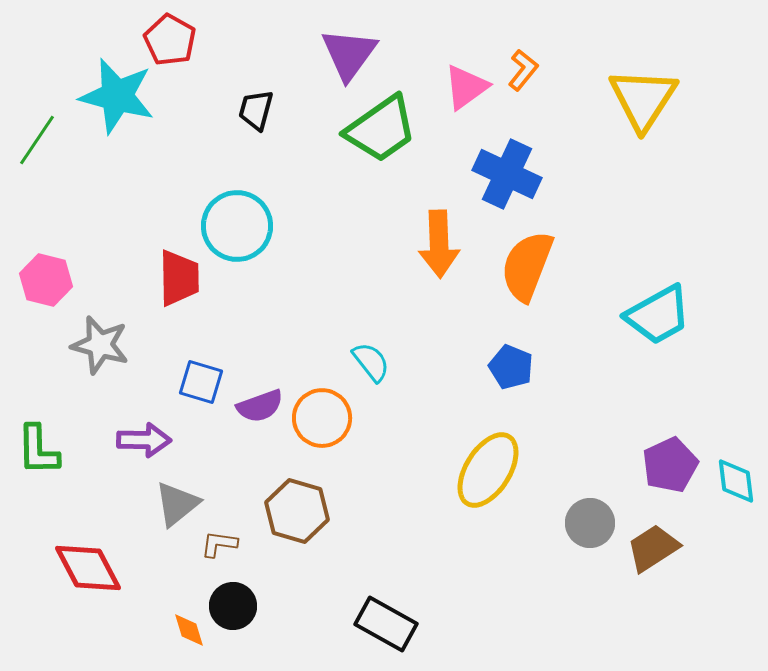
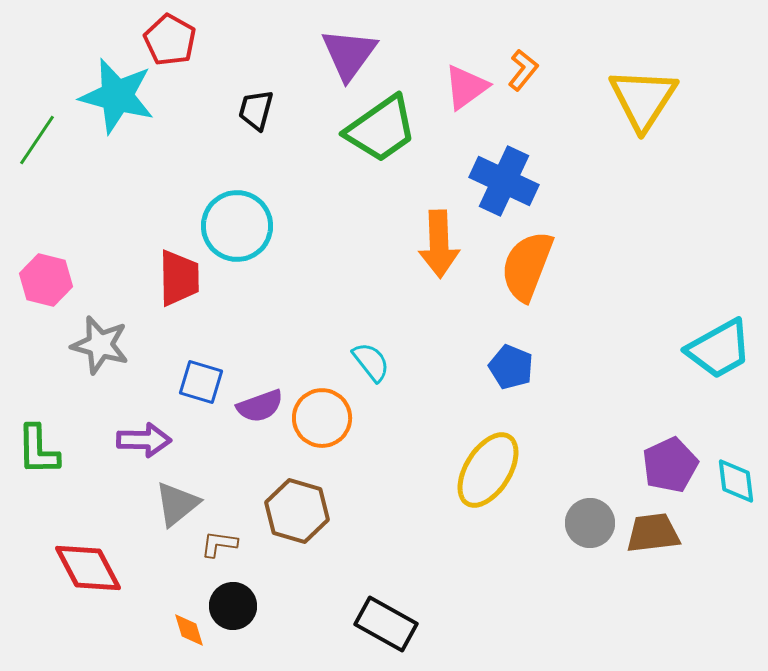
blue cross: moved 3 px left, 7 px down
cyan trapezoid: moved 61 px right, 34 px down
brown trapezoid: moved 15 px up; rotated 26 degrees clockwise
